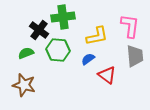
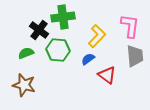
yellow L-shape: rotated 35 degrees counterclockwise
